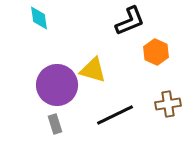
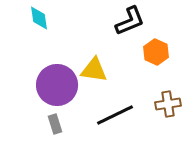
yellow triangle: moved 1 px right; rotated 8 degrees counterclockwise
